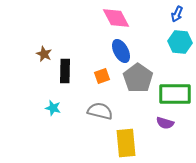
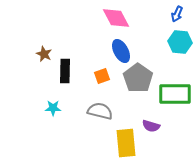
cyan star: rotated 14 degrees counterclockwise
purple semicircle: moved 14 px left, 3 px down
